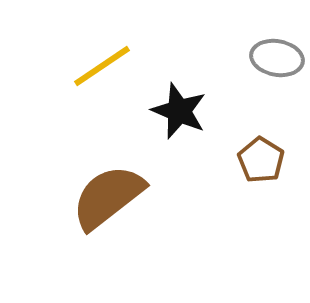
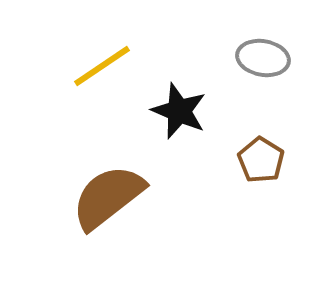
gray ellipse: moved 14 px left
